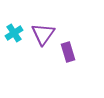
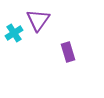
purple triangle: moved 5 px left, 14 px up
